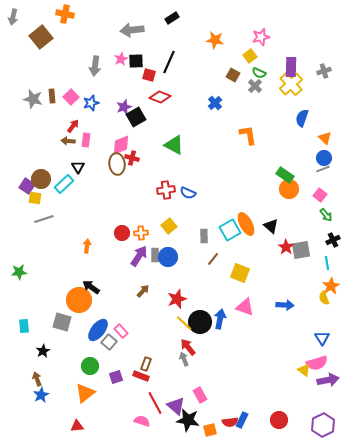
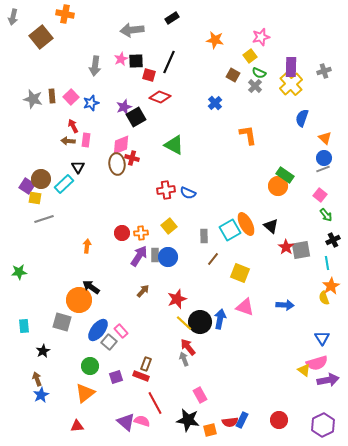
red arrow at (73, 126): rotated 64 degrees counterclockwise
orange circle at (289, 189): moved 11 px left, 3 px up
purple triangle at (176, 406): moved 50 px left, 16 px down
